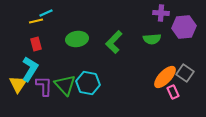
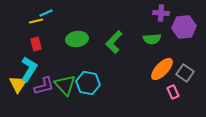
cyan L-shape: moved 1 px left
orange ellipse: moved 3 px left, 8 px up
purple L-shape: rotated 75 degrees clockwise
